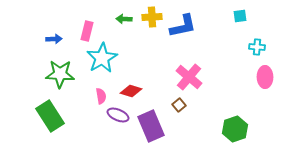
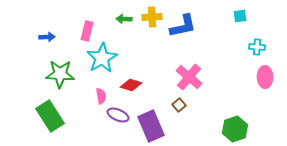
blue arrow: moved 7 px left, 2 px up
red diamond: moved 6 px up
